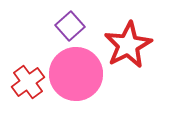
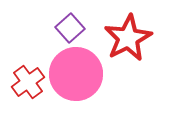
purple square: moved 2 px down
red star: moved 7 px up
